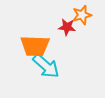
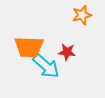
red star: moved 25 px down
orange trapezoid: moved 6 px left, 1 px down
